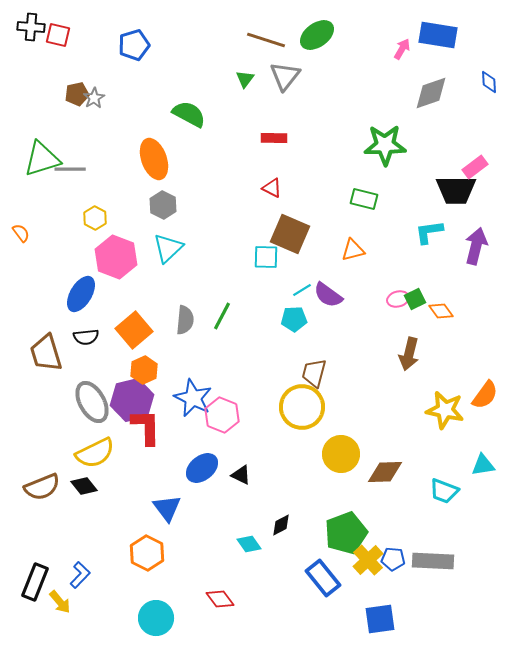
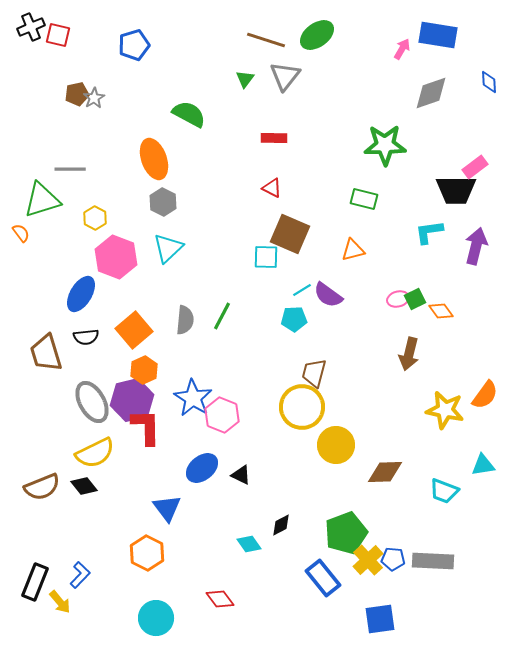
black cross at (31, 27): rotated 28 degrees counterclockwise
green triangle at (42, 159): moved 41 px down
gray hexagon at (163, 205): moved 3 px up
blue star at (193, 398): rotated 6 degrees clockwise
yellow circle at (341, 454): moved 5 px left, 9 px up
